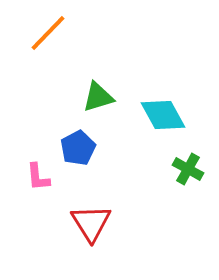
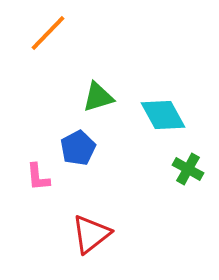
red triangle: moved 11 px down; rotated 24 degrees clockwise
